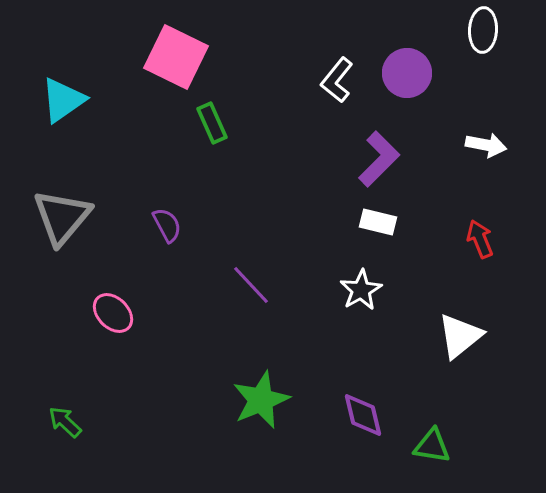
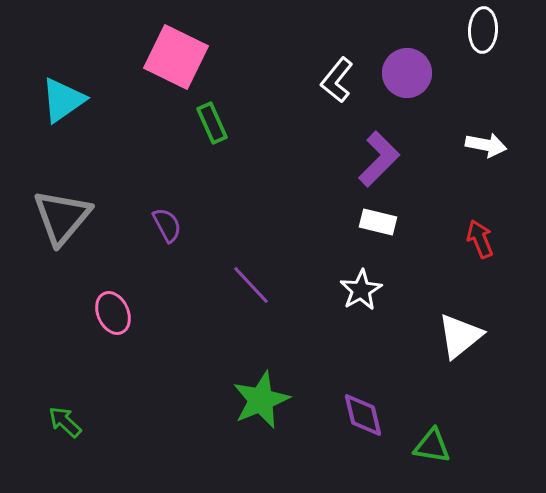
pink ellipse: rotated 21 degrees clockwise
